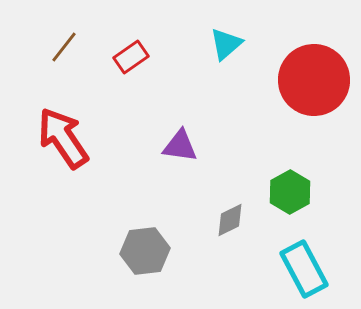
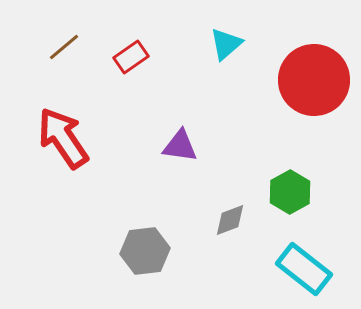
brown line: rotated 12 degrees clockwise
gray diamond: rotated 6 degrees clockwise
cyan rectangle: rotated 24 degrees counterclockwise
